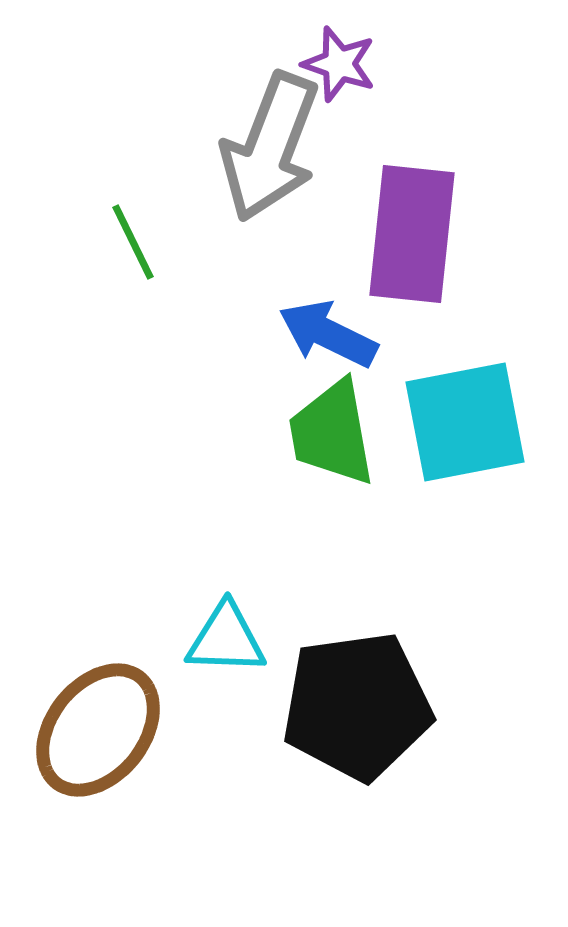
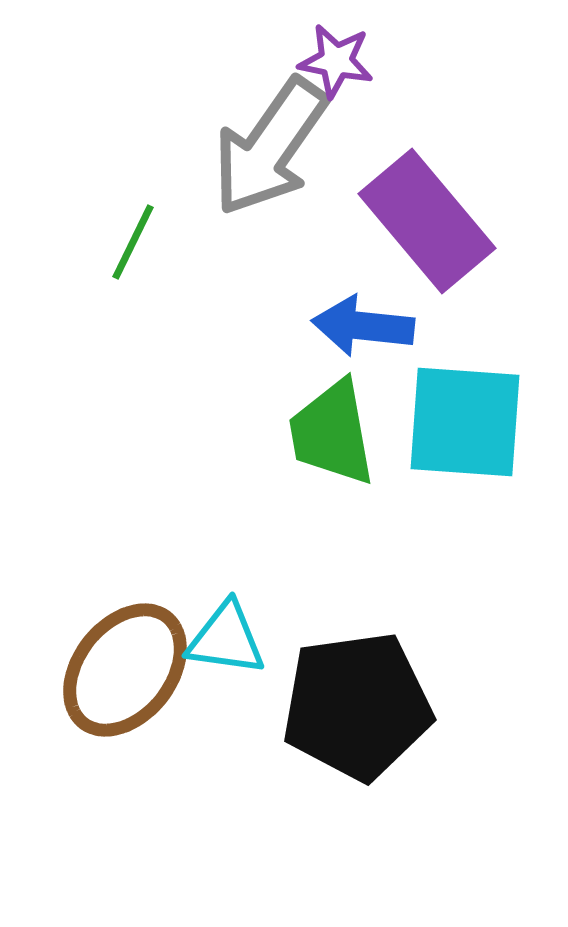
purple star: moved 3 px left, 3 px up; rotated 8 degrees counterclockwise
gray arrow: rotated 14 degrees clockwise
purple rectangle: moved 15 px right, 13 px up; rotated 46 degrees counterclockwise
green line: rotated 52 degrees clockwise
blue arrow: moved 35 px right, 8 px up; rotated 20 degrees counterclockwise
cyan square: rotated 15 degrees clockwise
cyan triangle: rotated 6 degrees clockwise
brown ellipse: moved 27 px right, 60 px up
